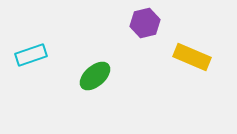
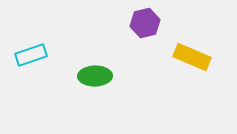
green ellipse: rotated 40 degrees clockwise
